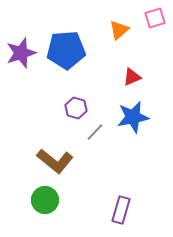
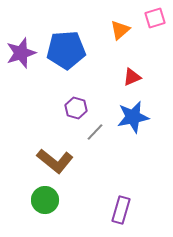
orange triangle: moved 1 px right
